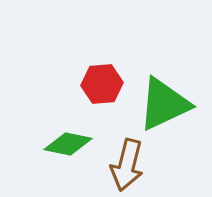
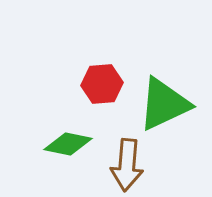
brown arrow: rotated 9 degrees counterclockwise
